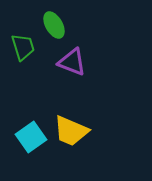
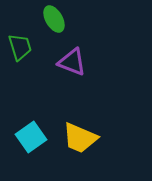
green ellipse: moved 6 px up
green trapezoid: moved 3 px left
yellow trapezoid: moved 9 px right, 7 px down
